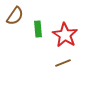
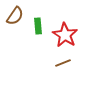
green rectangle: moved 3 px up
